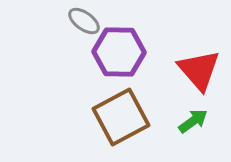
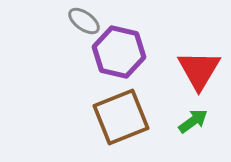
purple hexagon: rotated 12 degrees clockwise
red triangle: rotated 12 degrees clockwise
brown square: rotated 6 degrees clockwise
